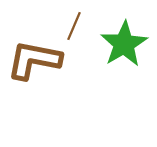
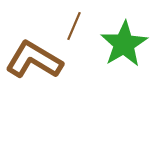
brown L-shape: rotated 20 degrees clockwise
